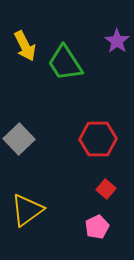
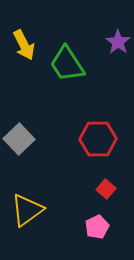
purple star: moved 1 px right, 1 px down
yellow arrow: moved 1 px left, 1 px up
green trapezoid: moved 2 px right, 1 px down
